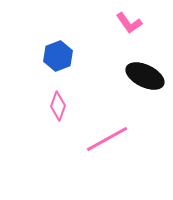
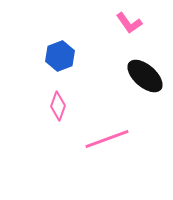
blue hexagon: moved 2 px right
black ellipse: rotated 15 degrees clockwise
pink line: rotated 9 degrees clockwise
